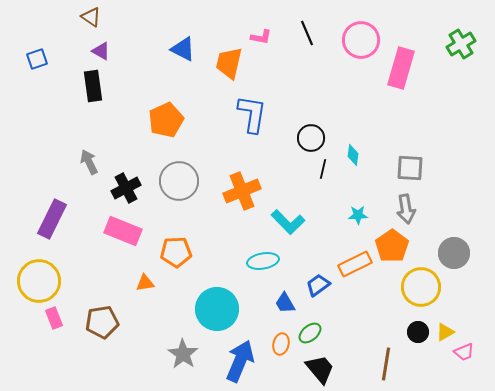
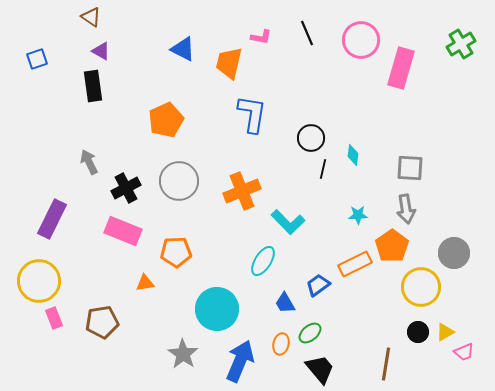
cyan ellipse at (263, 261): rotated 48 degrees counterclockwise
